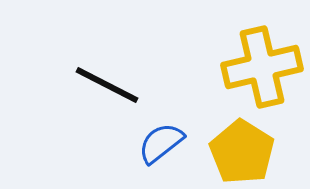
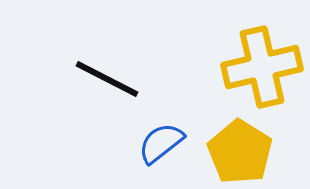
black line: moved 6 px up
yellow pentagon: moved 2 px left
